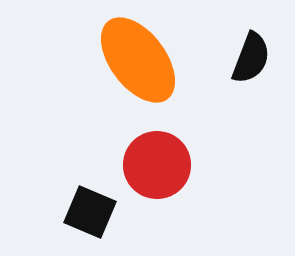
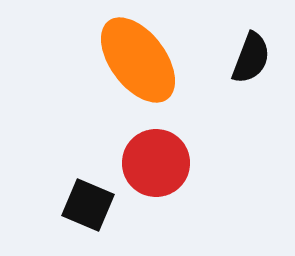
red circle: moved 1 px left, 2 px up
black square: moved 2 px left, 7 px up
